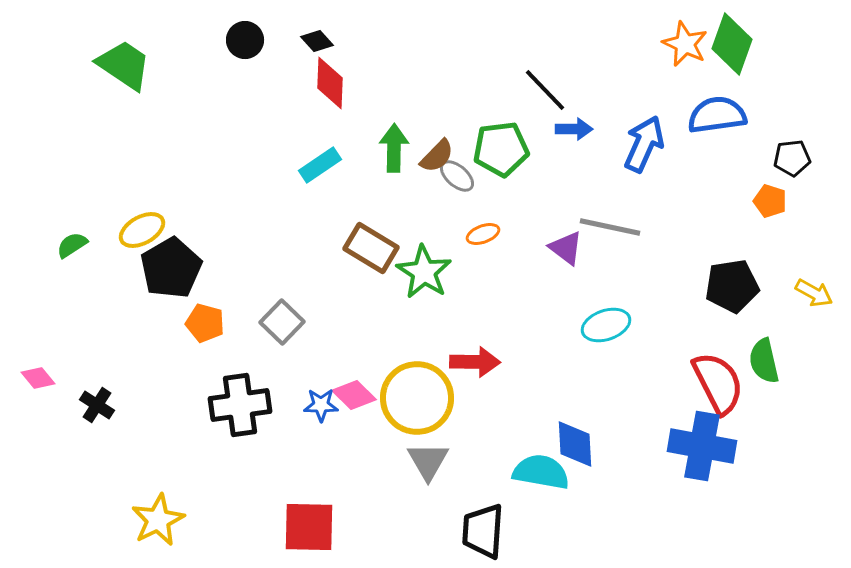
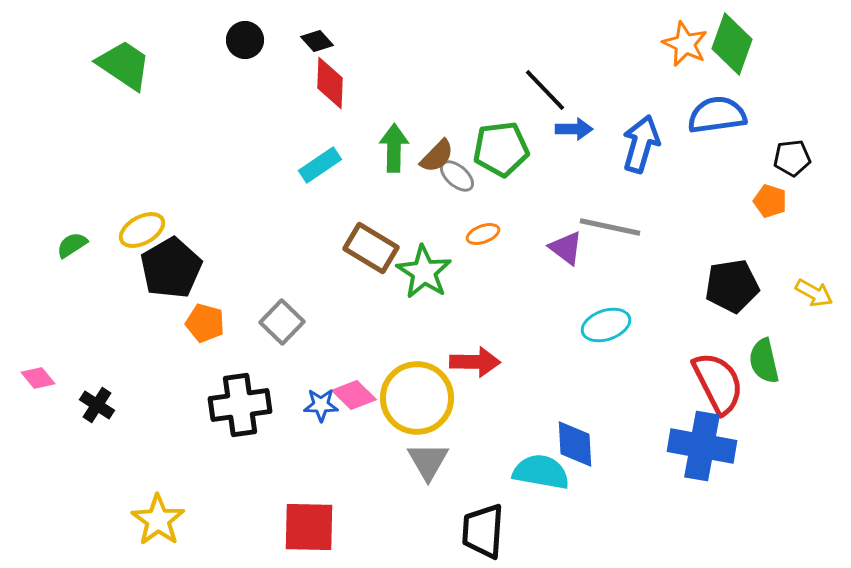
blue arrow at (644, 144): moved 3 px left; rotated 8 degrees counterclockwise
yellow star at (158, 520): rotated 10 degrees counterclockwise
